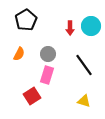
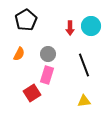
black line: rotated 15 degrees clockwise
red square: moved 3 px up
yellow triangle: rotated 24 degrees counterclockwise
